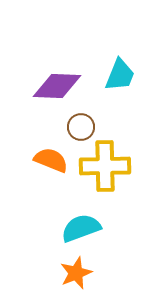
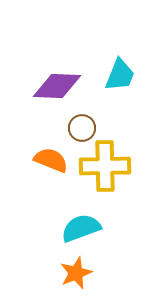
brown circle: moved 1 px right, 1 px down
